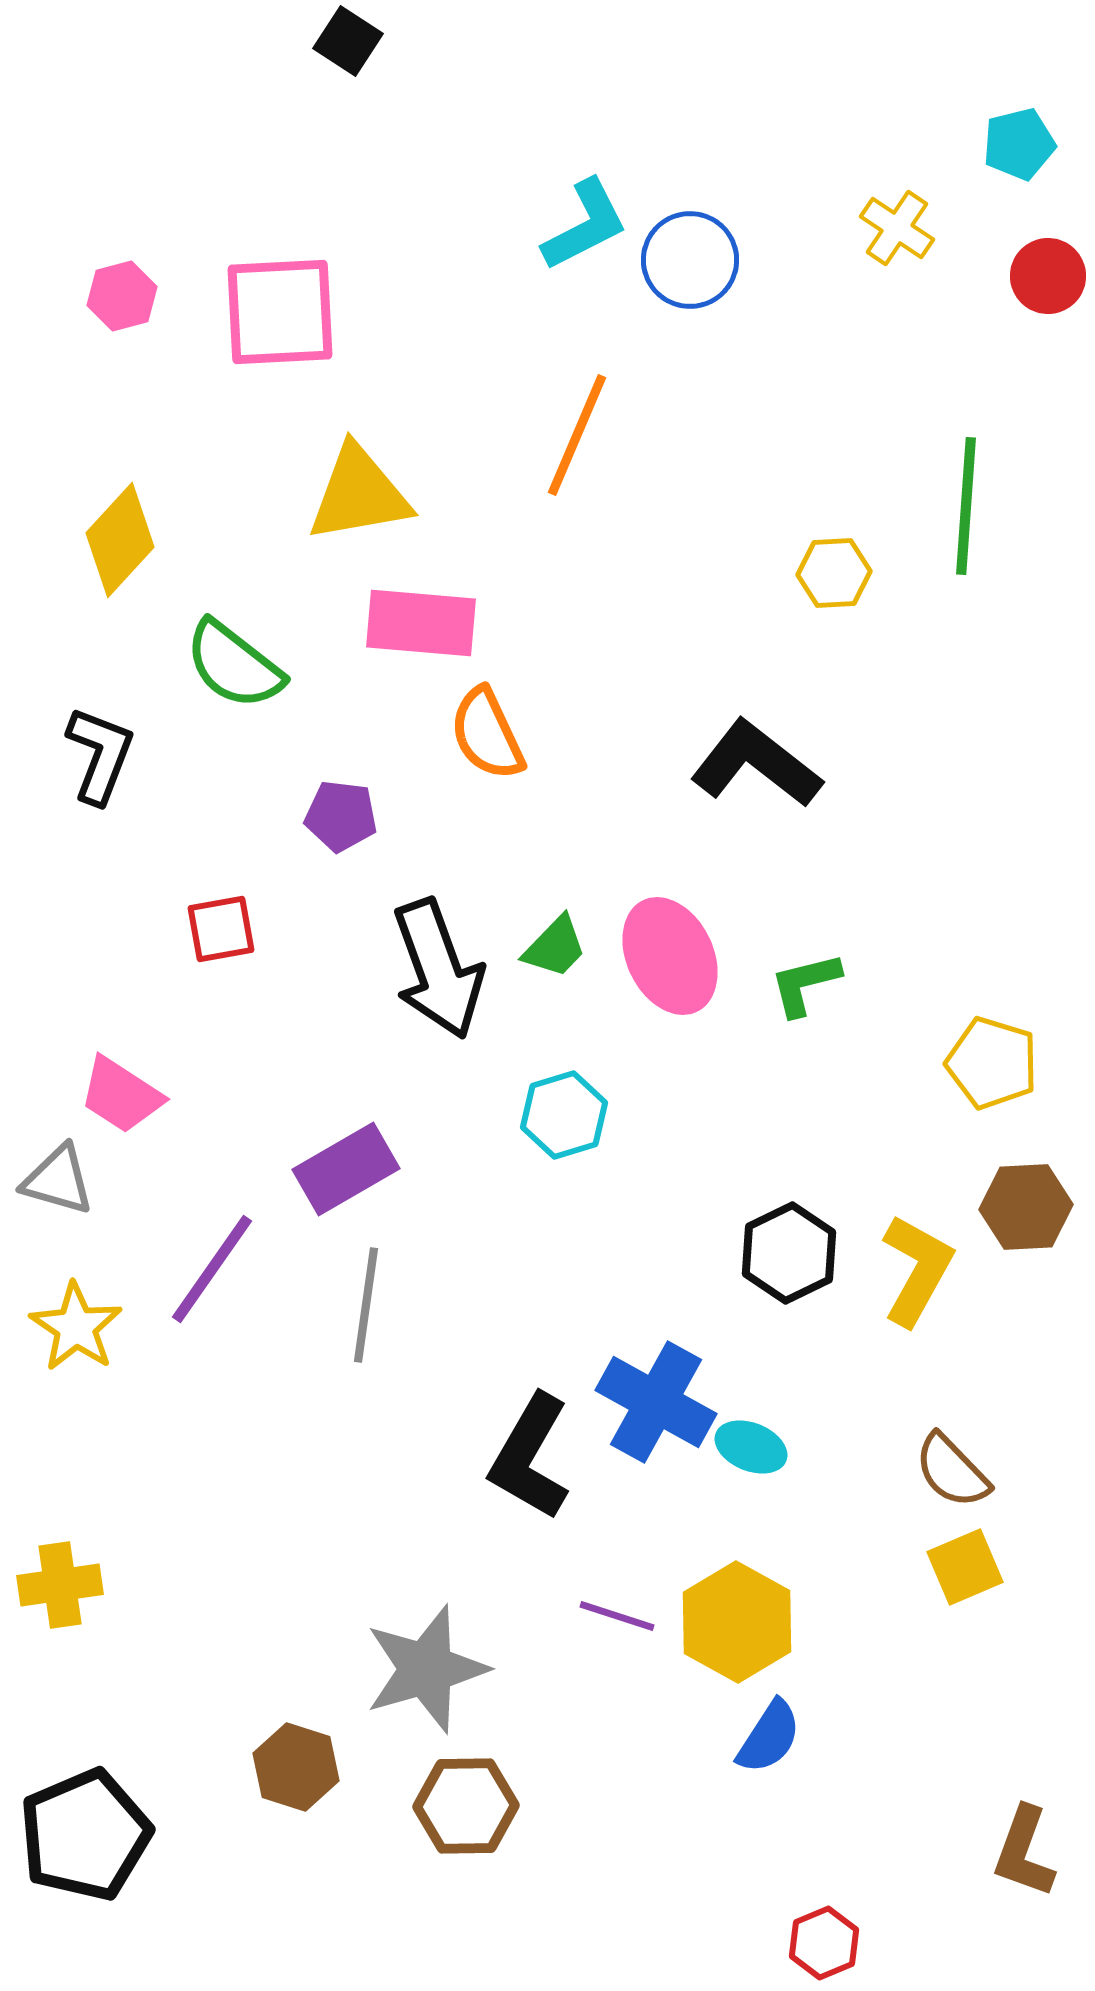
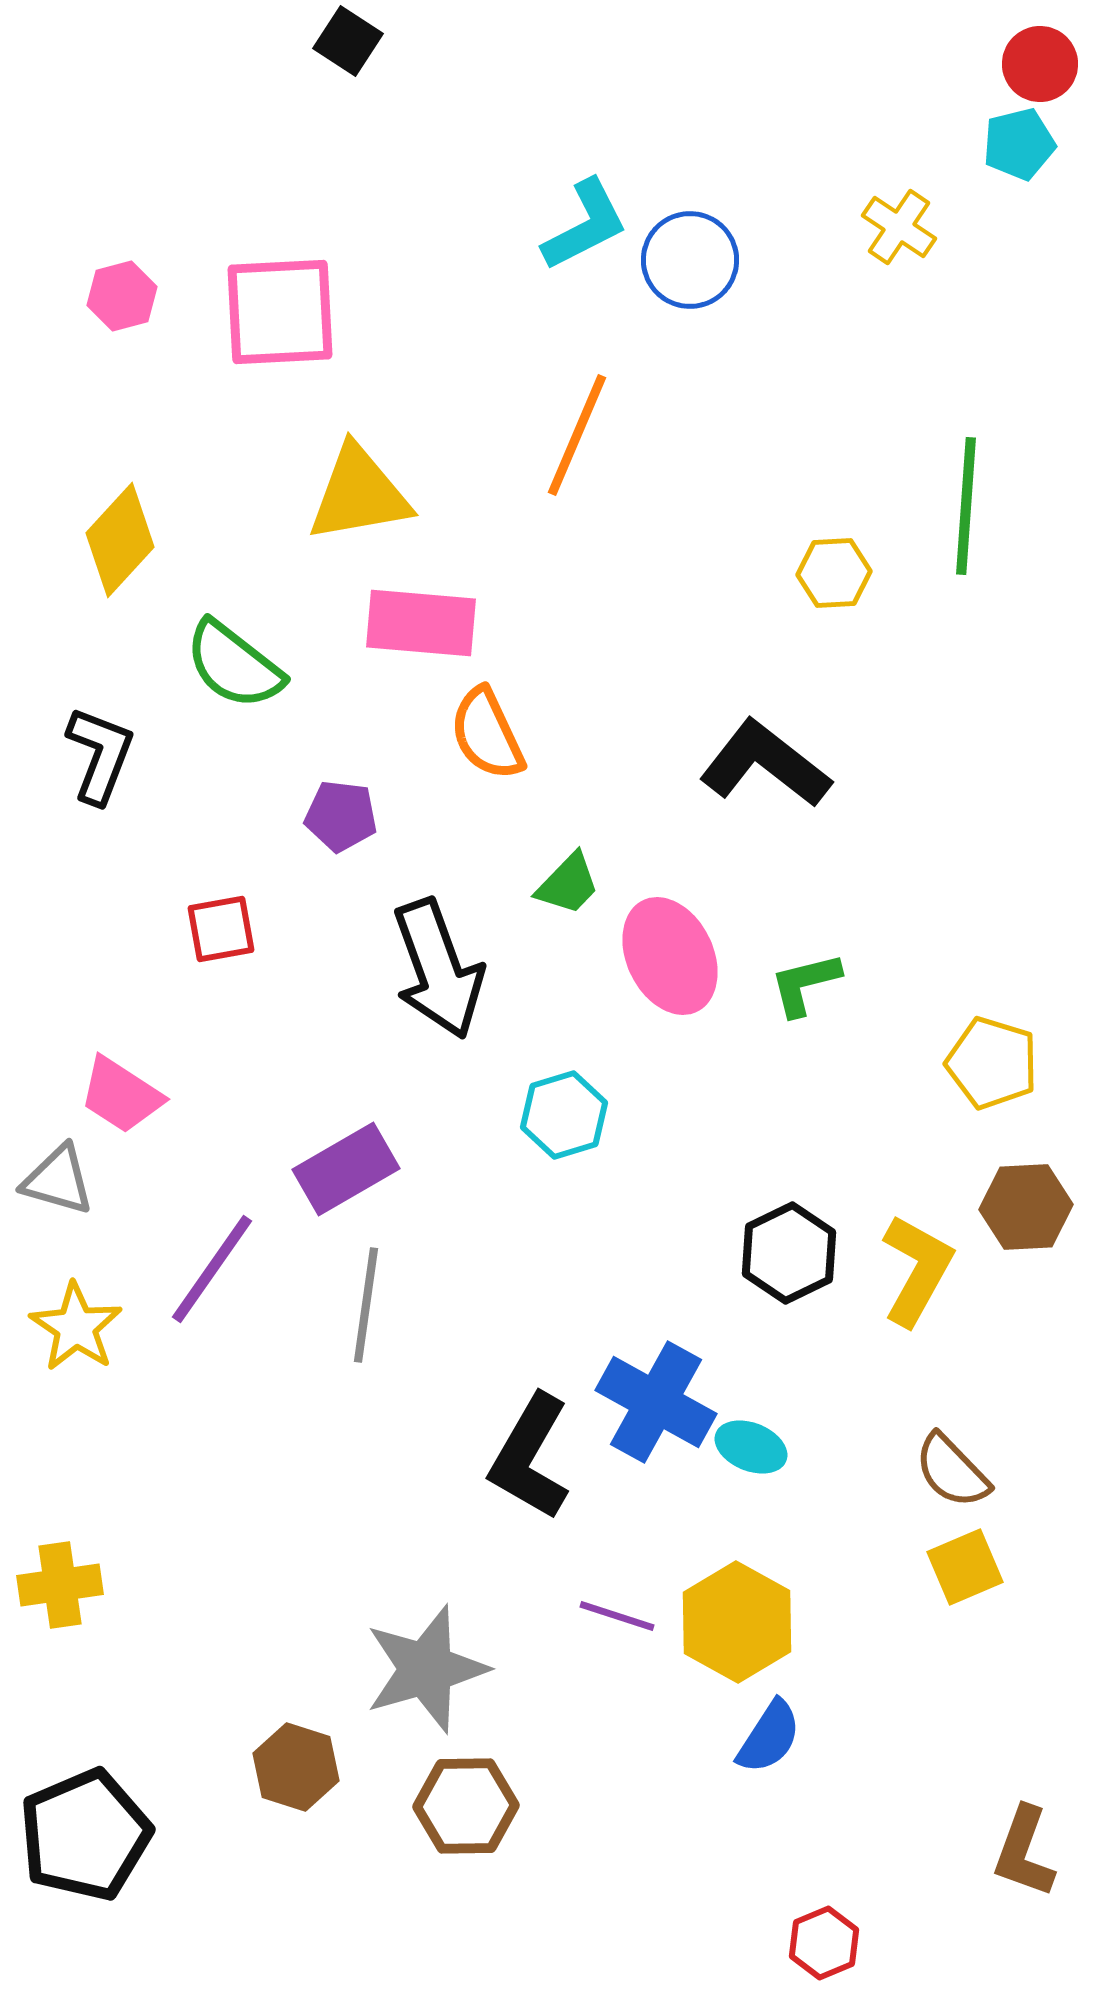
yellow cross at (897, 228): moved 2 px right, 1 px up
red circle at (1048, 276): moved 8 px left, 212 px up
black L-shape at (756, 764): moved 9 px right
green trapezoid at (555, 947): moved 13 px right, 63 px up
